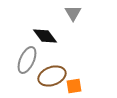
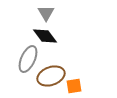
gray triangle: moved 27 px left
gray ellipse: moved 1 px right, 1 px up
brown ellipse: moved 1 px left
